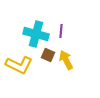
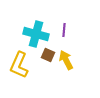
purple line: moved 3 px right, 1 px up
yellow L-shape: rotated 88 degrees clockwise
